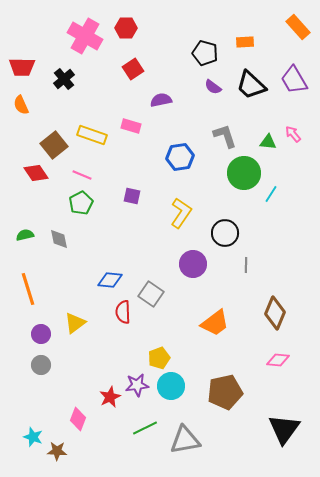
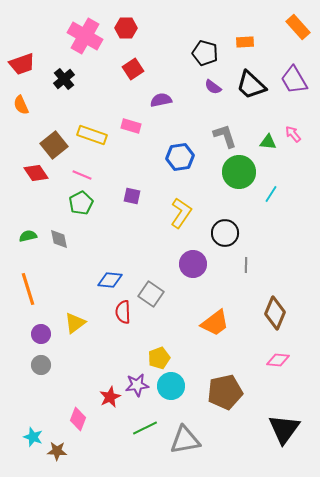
red trapezoid at (22, 67): moved 3 px up; rotated 20 degrees counterclockwise
green circle at (244, 173): moved 5 px left, 1 px up
green semicircle at (25, 235): moved 3 px right, 1 px down
